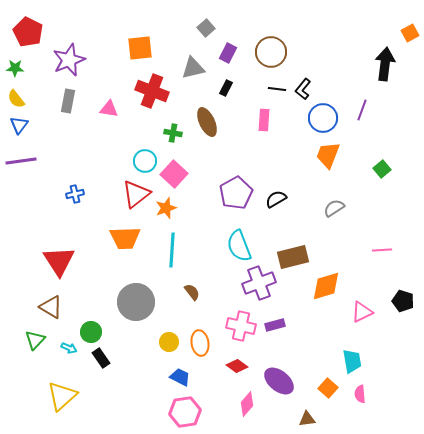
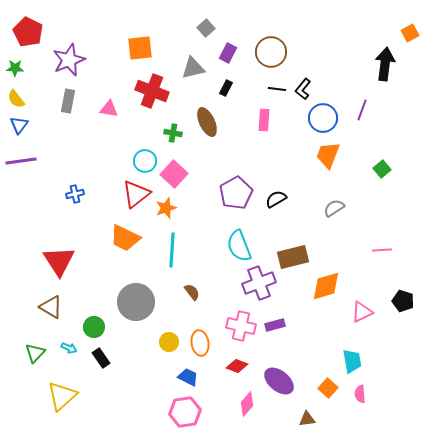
orange trapezoid at (125, 238): rotated 28 degrees clockwise
green circle at (91, 332): moved 3 px right, 5 px up
green triangle at (35, 340): moved 13 px down
red diamond at (237, 366): rotated 15 degrees counterclockwise
blue trapezoid at (180, 377): moved 8 px right
